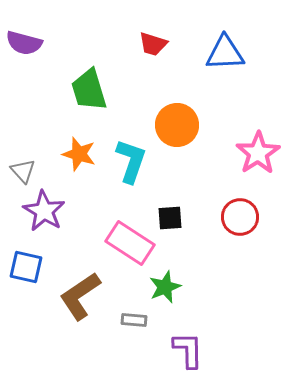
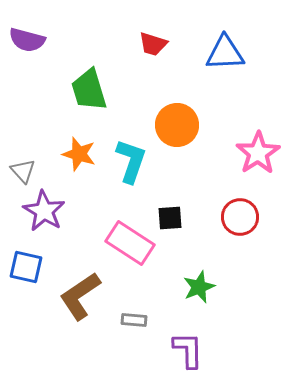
purple semicircle: moved 3 px right, 3 px up
green star: moved 34 px right
